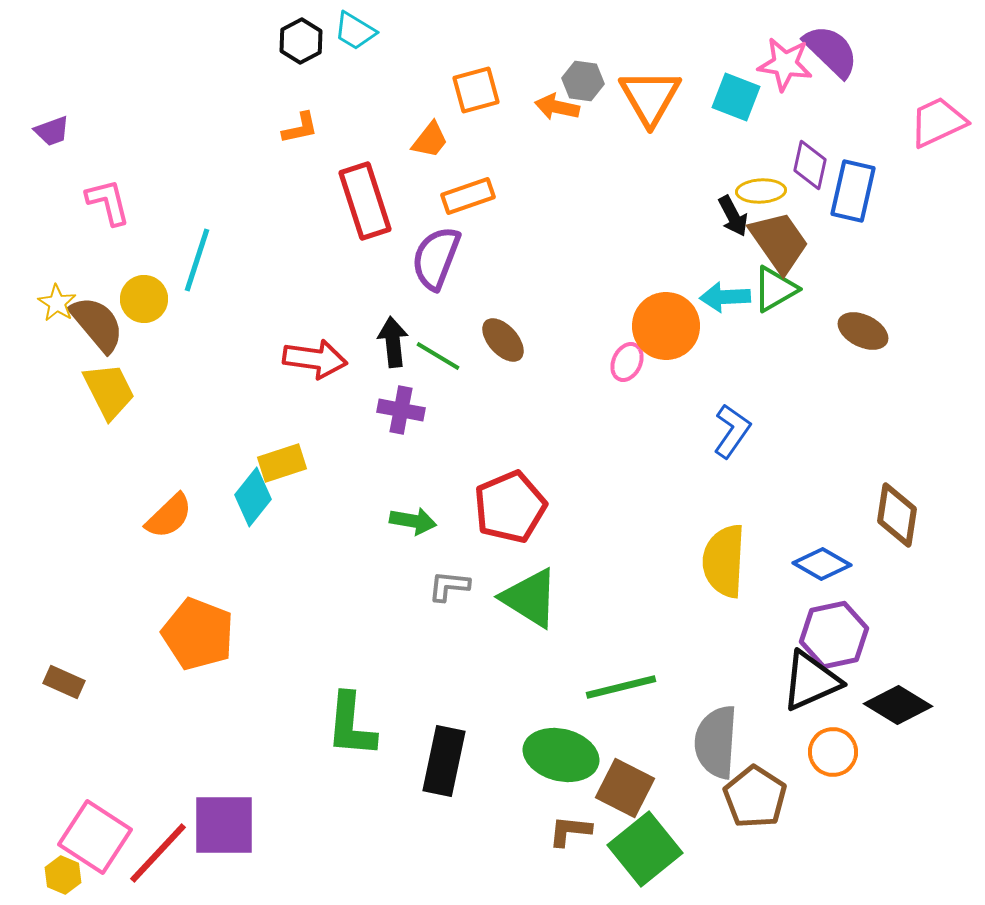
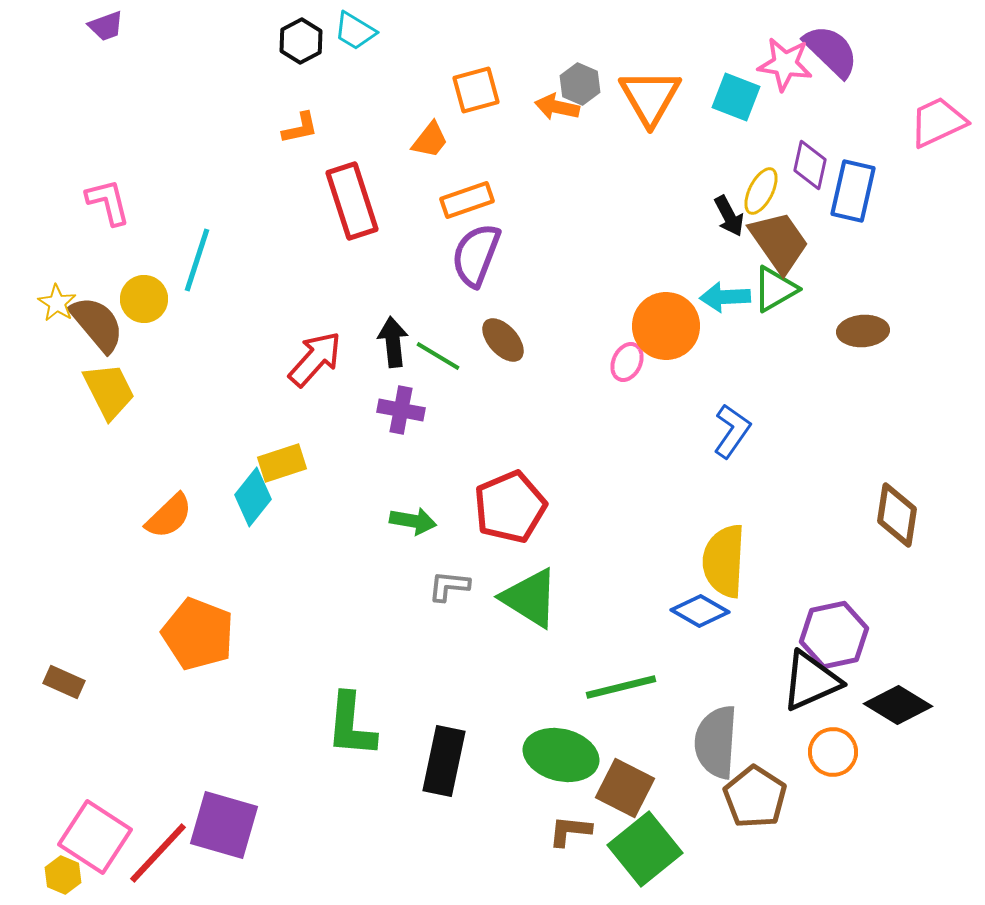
gray hexagon at (583, 81): moved 3 px left, 3 px down; rotated 15 degrees clockwise
purple trapezoid at (52, 131): moved 54 px right, 105 px up
yellow ellipse at (761, 191): rotated 60 degrees counterclockwise
orange rectangle at (468, 196): moved 1 px left, 4 px down
red rectangle at (365, 201): moved 13 px left
black arrow at (733, 216): moved 4 px left
purple semicircle at (436, 258): moved 40 px right, 3 px up
brown ellipse at (863, 331): rotated 30 degrees counterclockwise
red arrow at (315, 359): rotated 56 degrees counterclockwise
blue diamond at (822, 564): moved 122 px left, 47 px down
purple square at (224, 825): rotated 16 degrees clockwise
